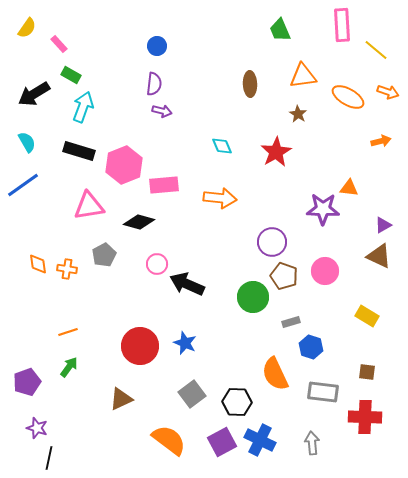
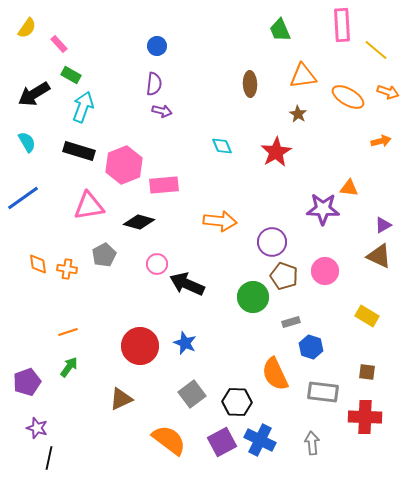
blue line at (23, 185): moved 13 px down
orange arrow at (220, 198): moved 23 px down
